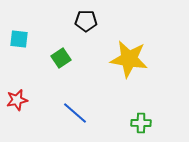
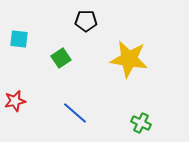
red star: moved 2 px left, 1 px down
green cross: rotated 24 degrees clockwise
